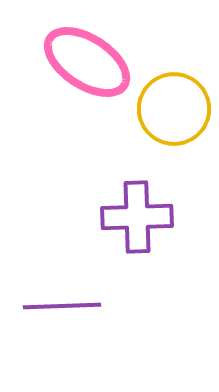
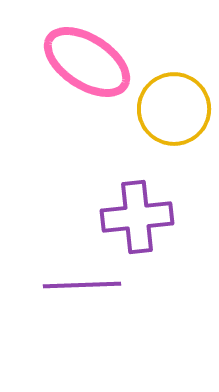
purple cross: rotated 4 degrees counterclockwise
purple line: moved 20 px right, 21 px up
